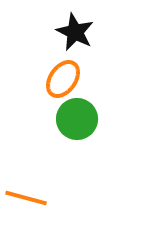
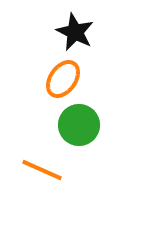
green circle: moved 2 px right, 6 px down
orange line: moved 16 px right, 28 px up; rotated 9 degrees clockwise
